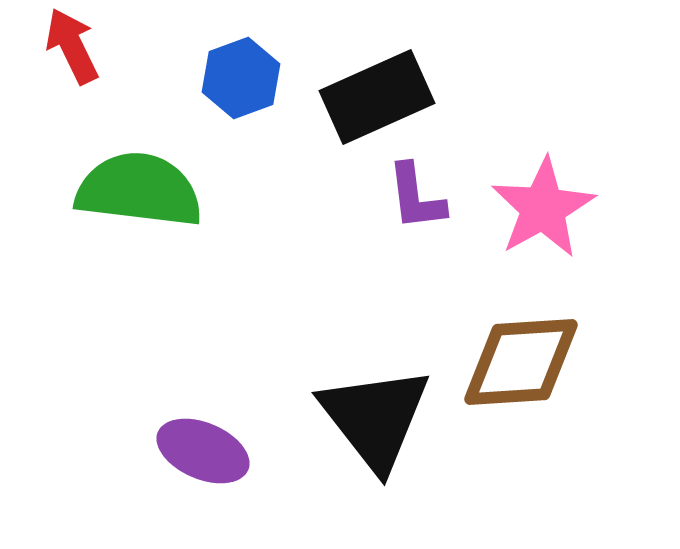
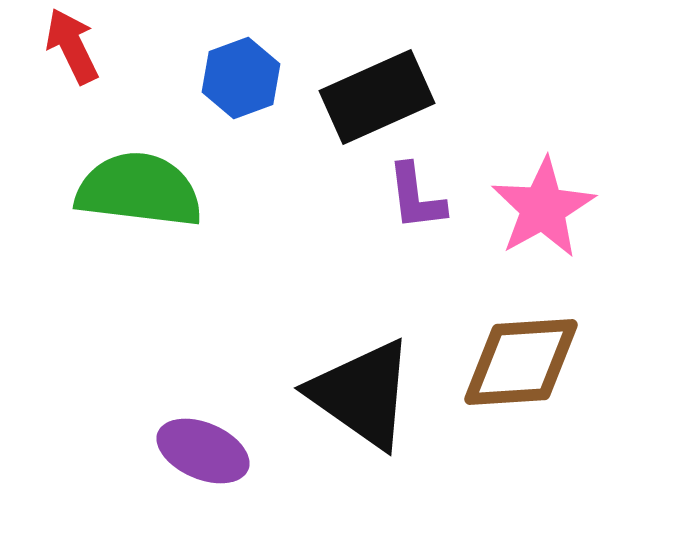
black triangle: moved 13 px left, 24 px up; rotated 17 degrees counterclockwise
